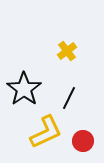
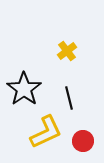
black line: rotated 40 degrees counterclockwise
